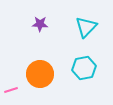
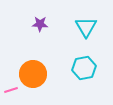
cyan triangle: rotated 15 degrees counterclockwise
orange circle: moved 7 px left
